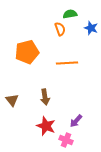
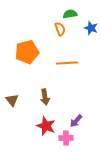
pink cross: moved 2 px up; rotated 24 degrees counterclockwise
